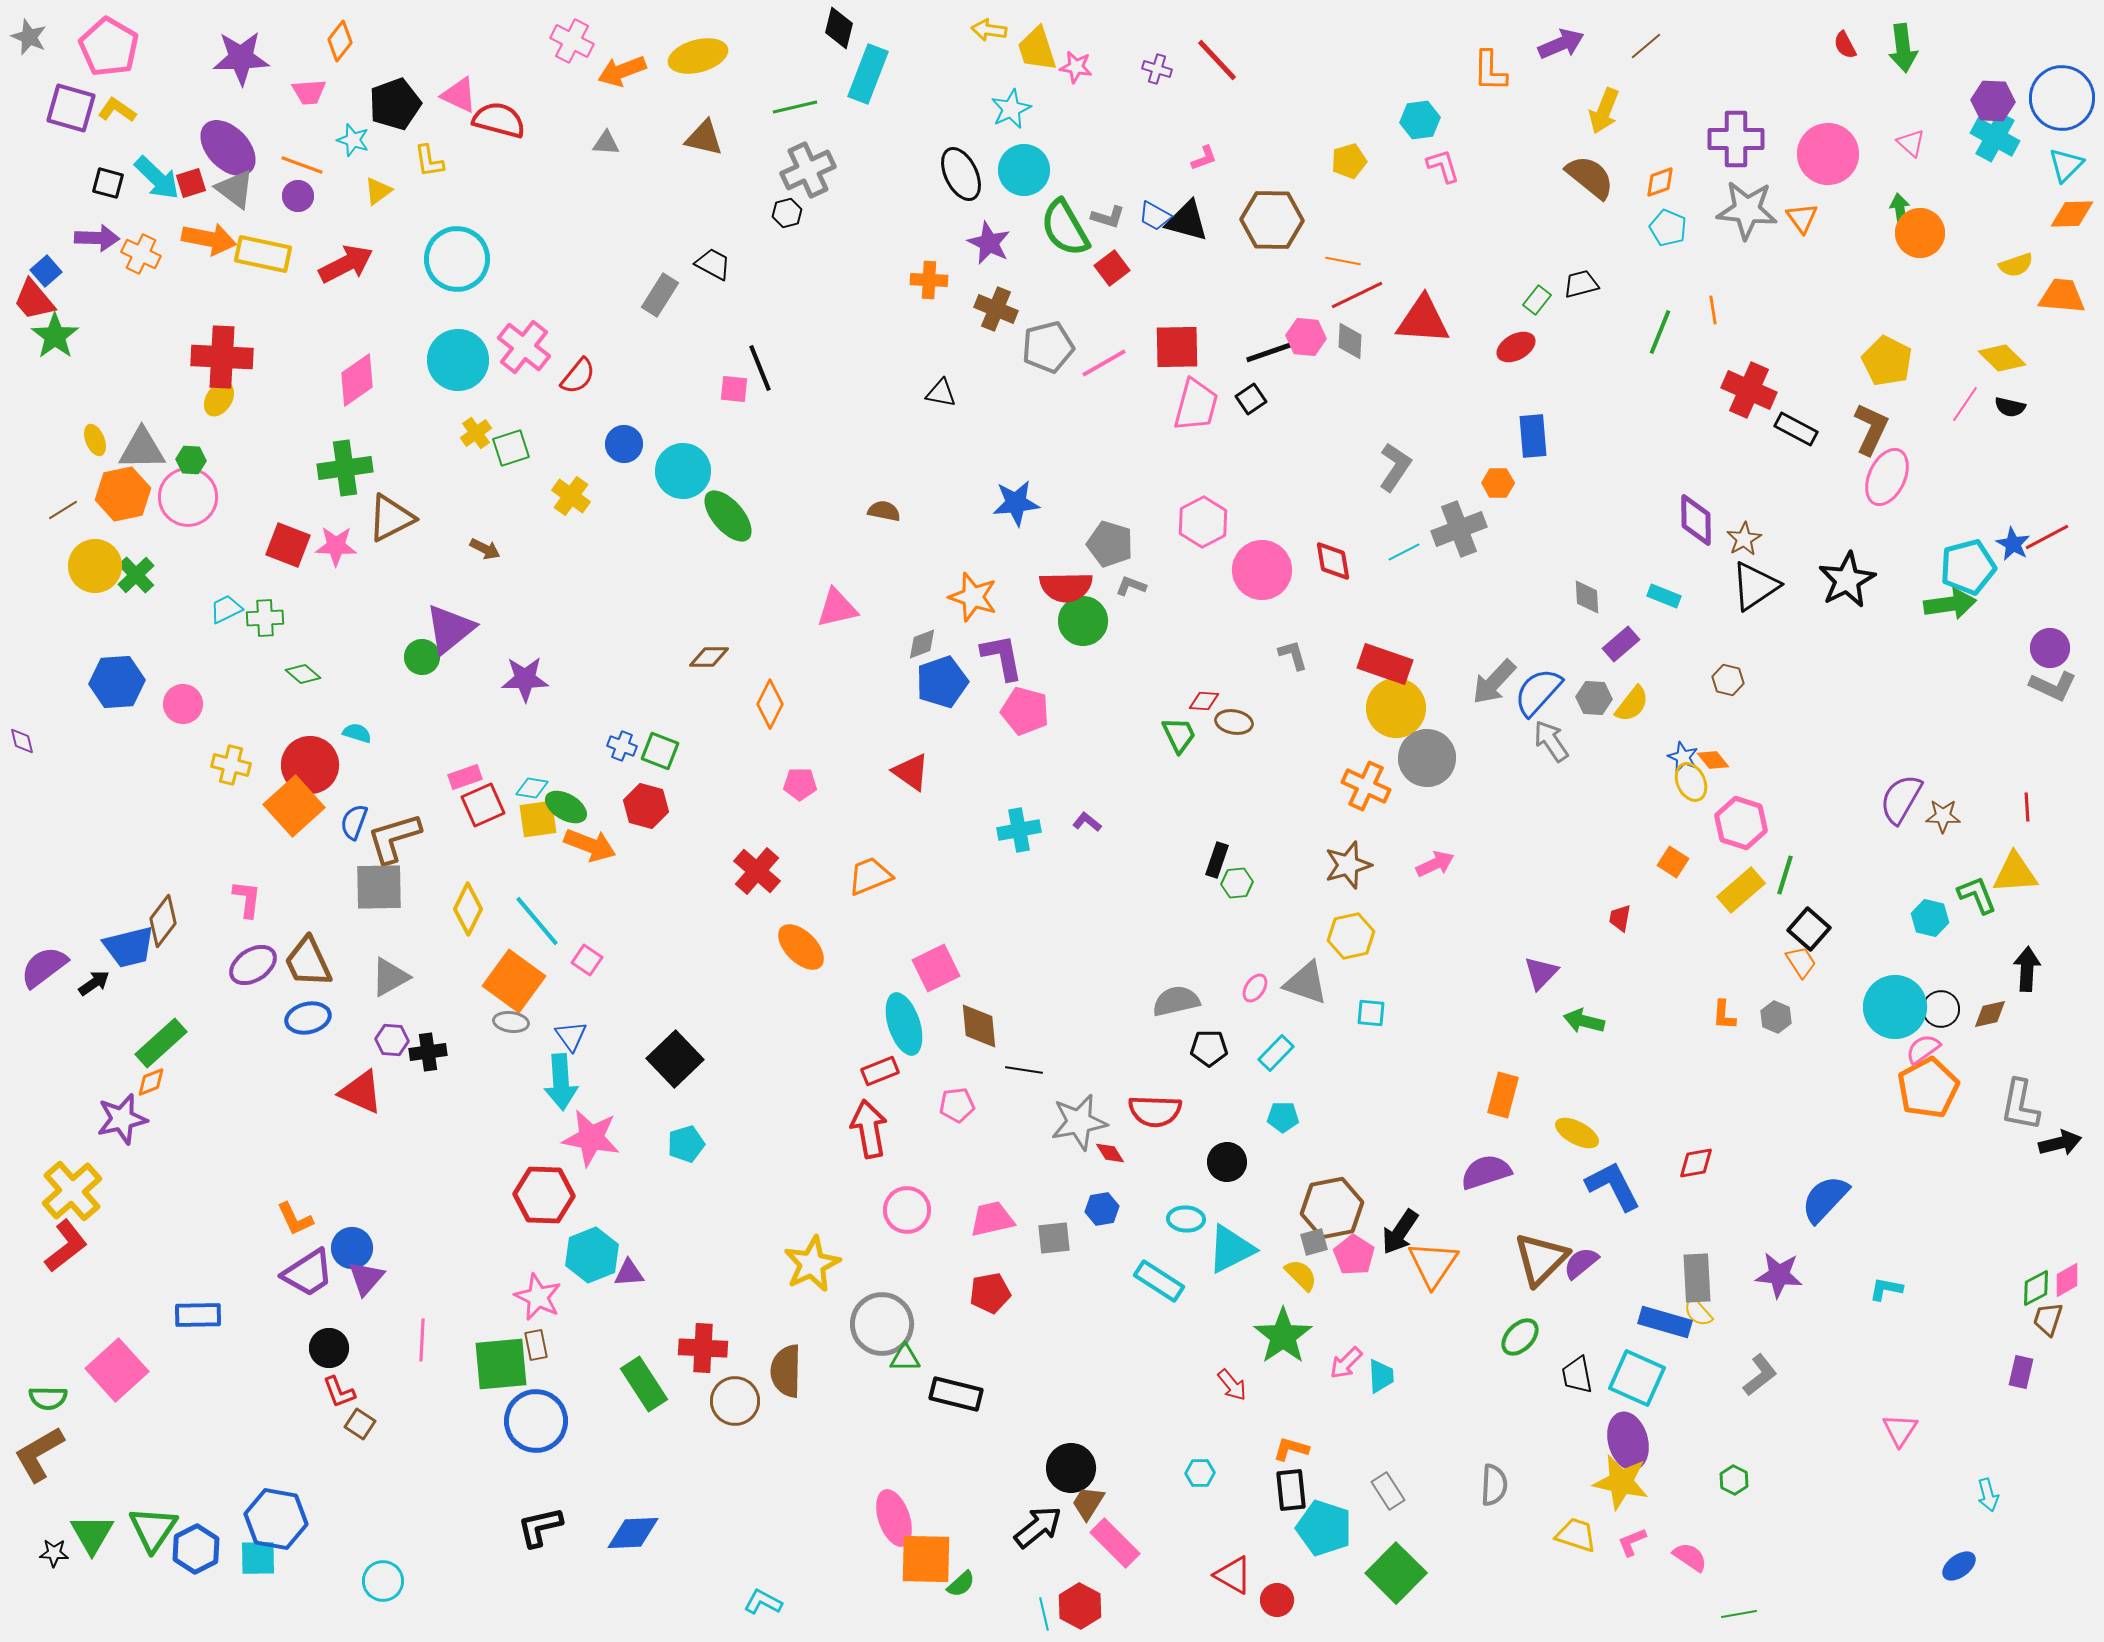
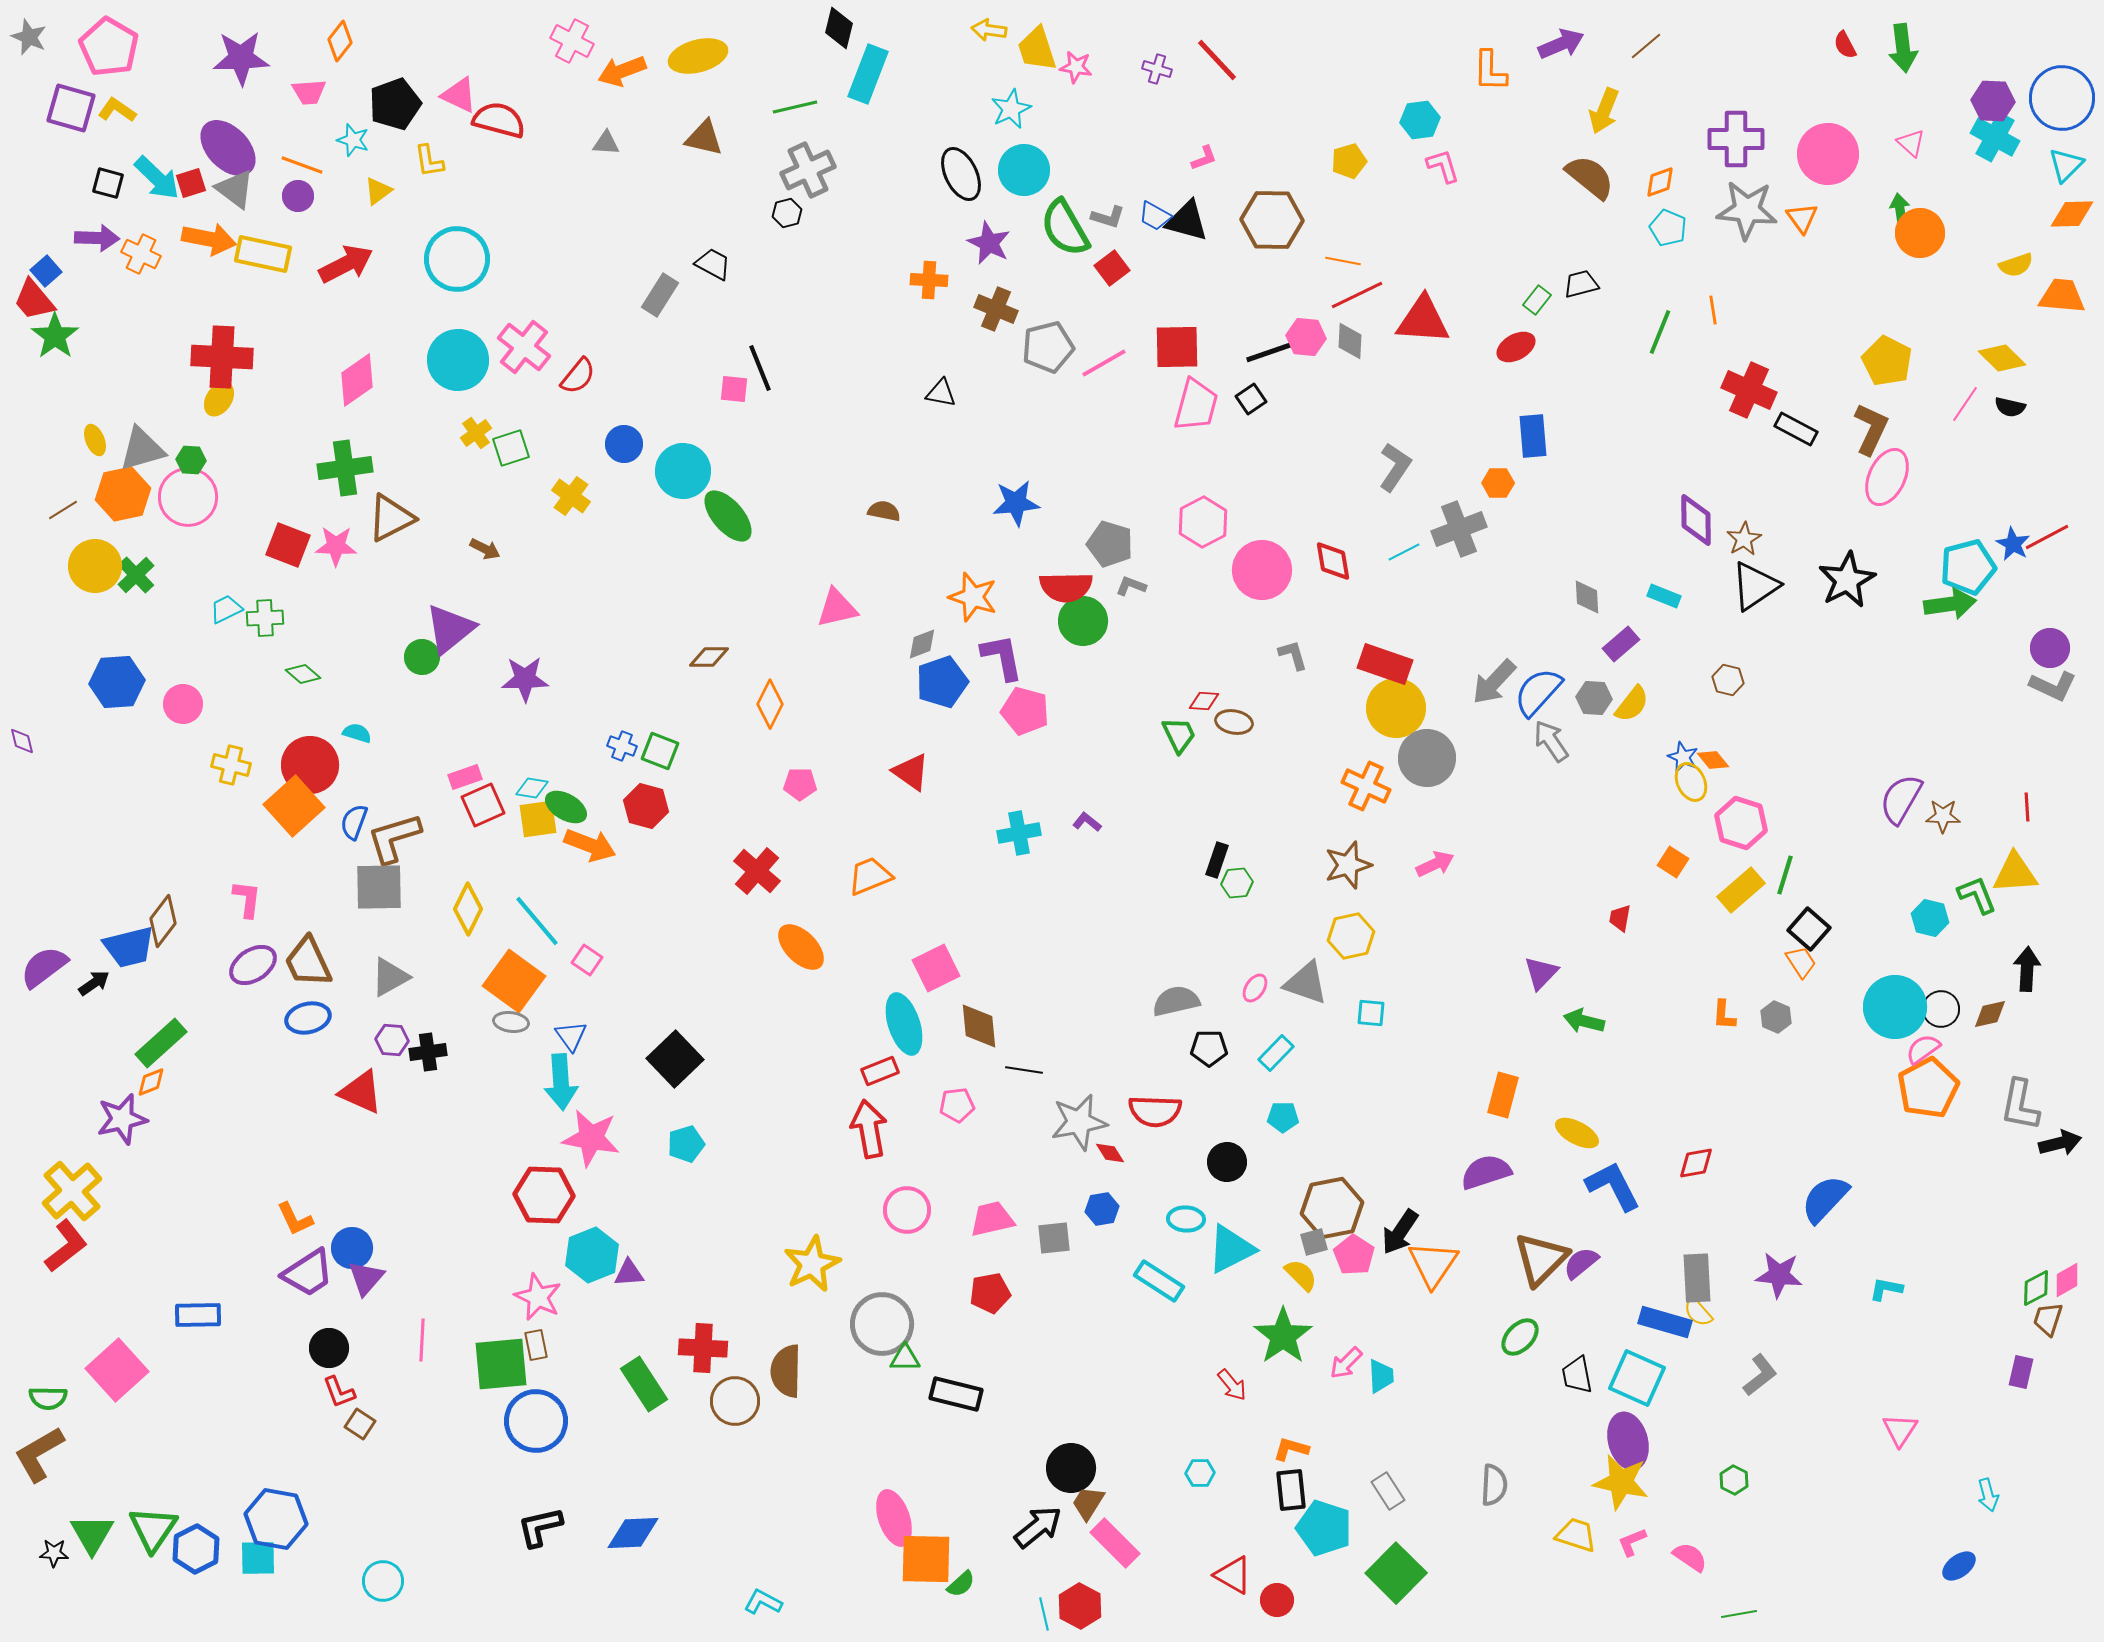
gray triangle at (142, 449): rotated 15 degrees counterclockwise
cyan cross at (1019, 830): moved 3 px down
